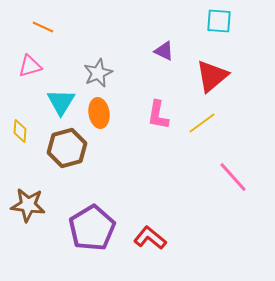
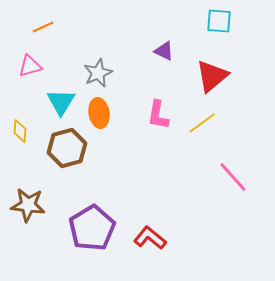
orange line: rotated 50 degrees counterclockwise
